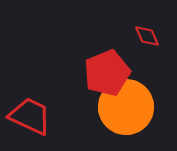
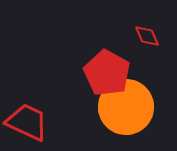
red pentagon: rotated 21 degrees counterclockwise
red trapezoid: moved 3 px left, 6 px down
